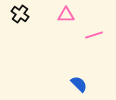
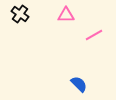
pink line: rotated 12 degrees counterclockwise
